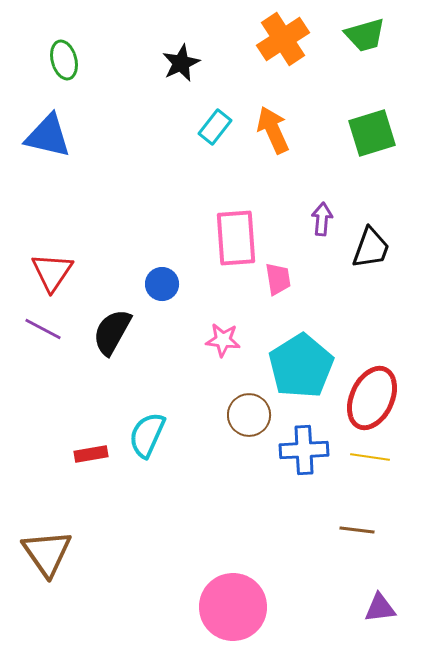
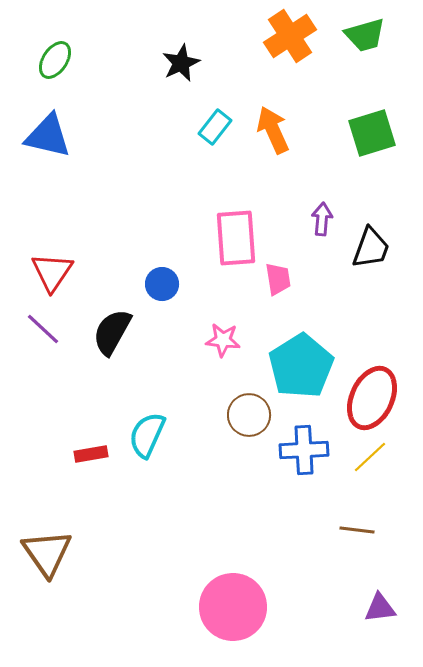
orange cross: moved 7 px right, 3 px up
green ellipse: moved 9 px left; rotated 48 degrees clockwise
purple line: rotated 15 degrees clockwise
yellow line: rotated 51 degrees counterclockwise
